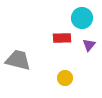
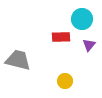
cyan circle: moved 1 px down
red rectangle: moved 1 px left, 1 px up
yellow circle: moved 3 px down
